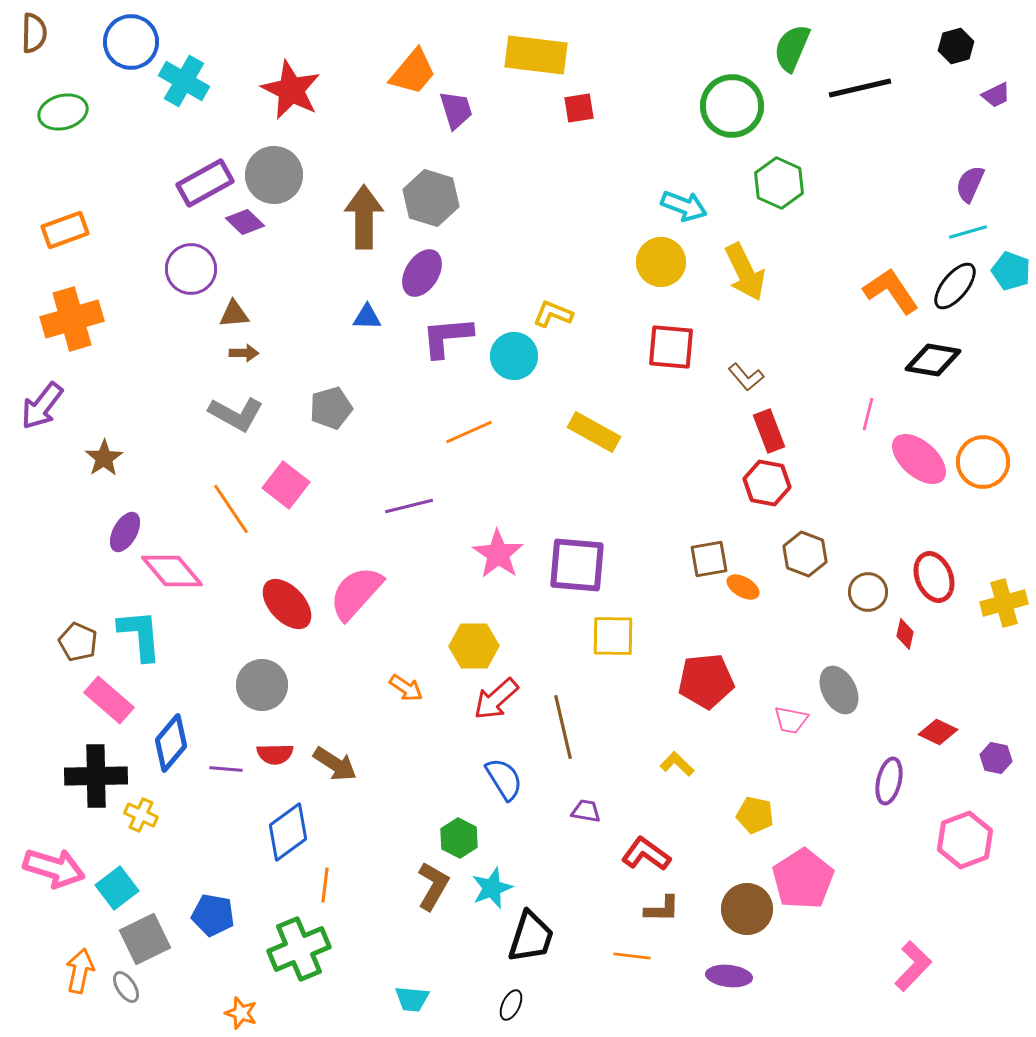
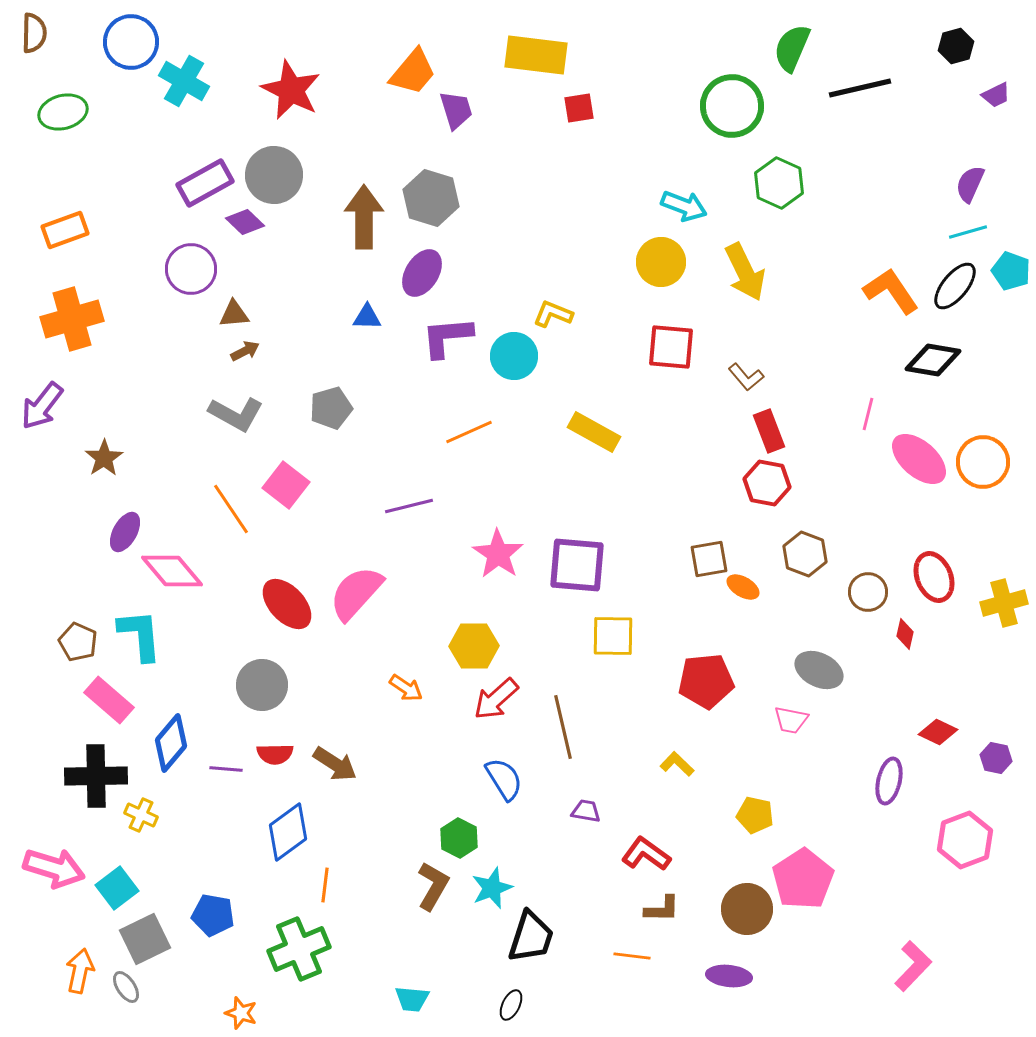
brown arrow at (244, 353): moved 1 px right, 2 px up; rotated 28 degrees counterclockwise
gray ellipse at (839, 690): moved 20 px left, 20 px up; rotated 36 degrees counterclockwise
